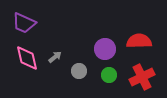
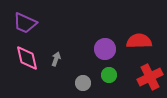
purple trapezoid: moved 1 px right
gray arrow: moved 1 px right, 2 px down; rotated 32 degrees counterclockwise
gray circle: moved 4 px right, 12 px down
red cross: moved 8 px right
